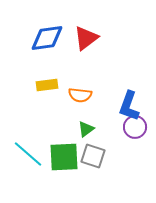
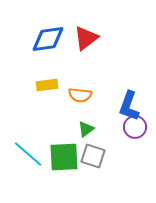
blue diamond: moved 1 px right, 1 px down
